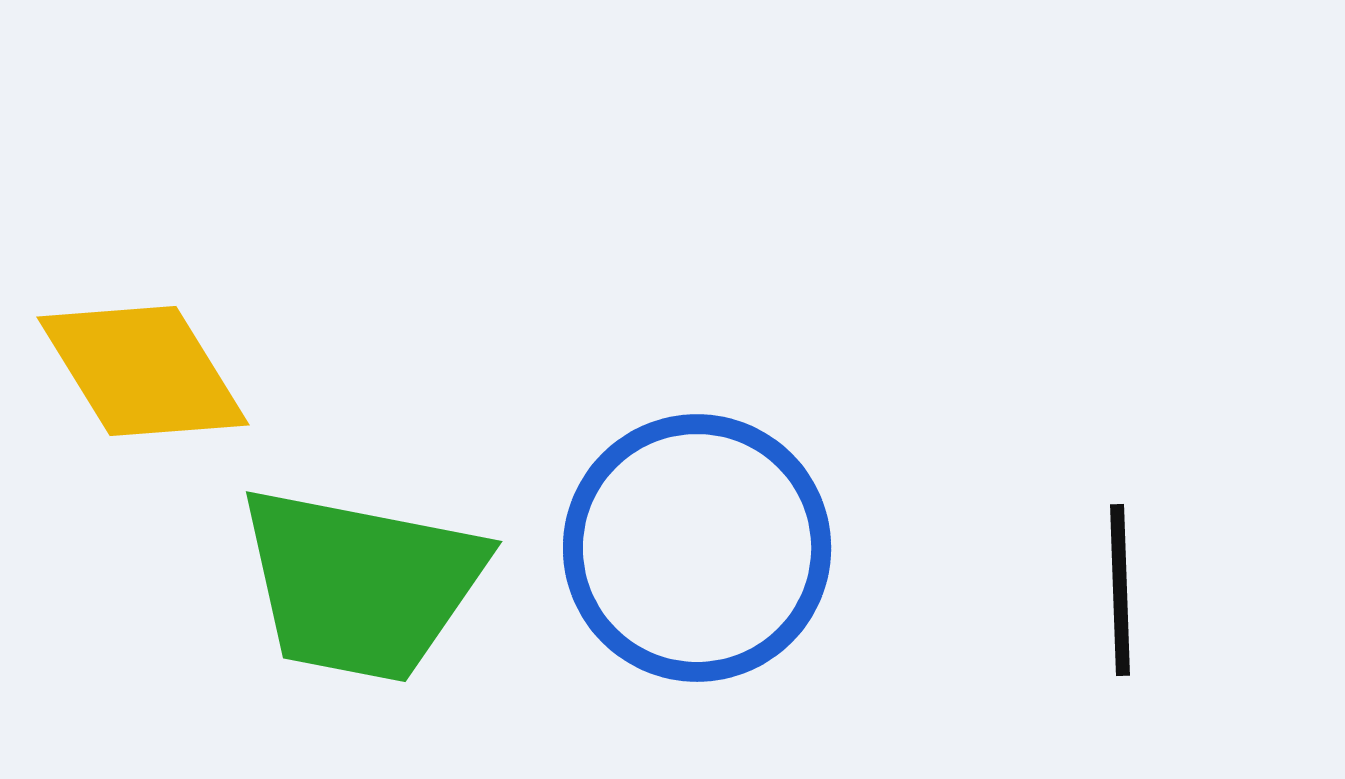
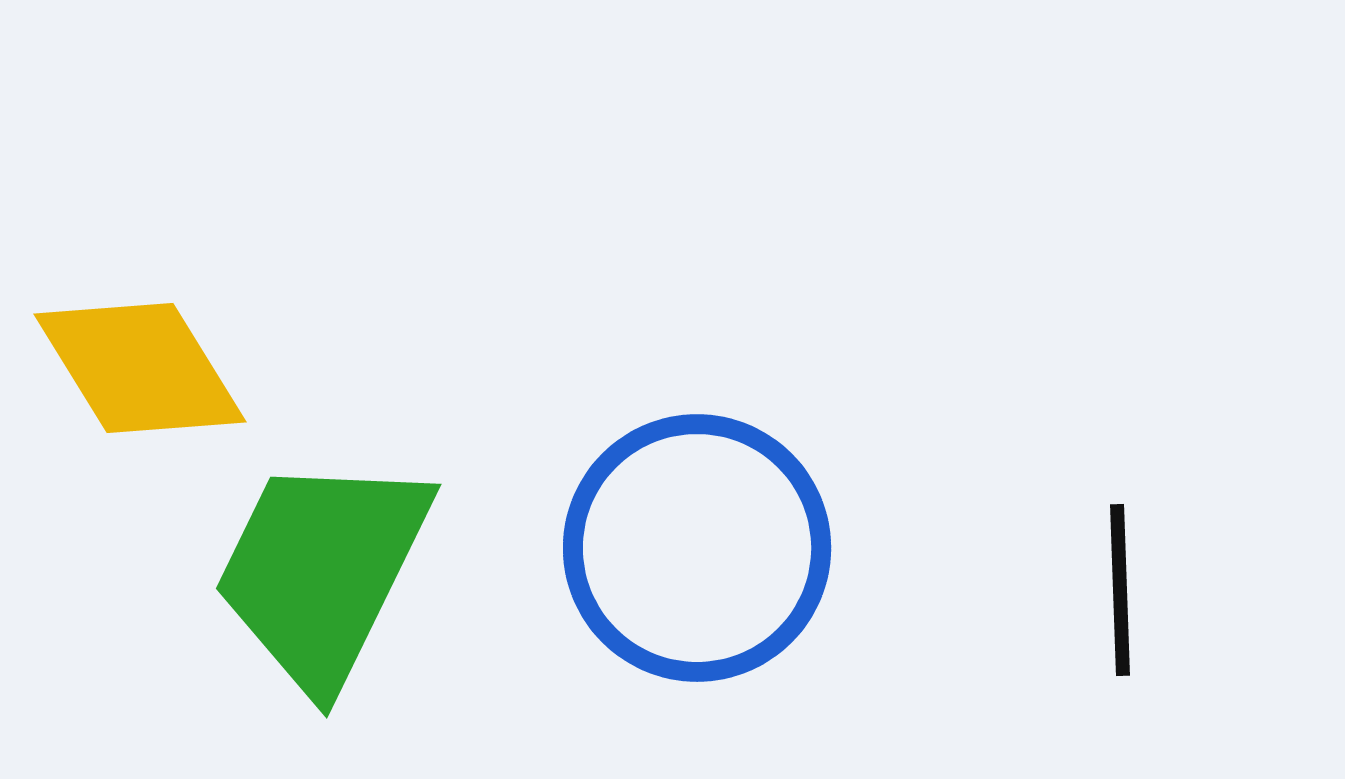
yellow diamond: moved 3 px left, 3 px up
green trapezoid: moved 39 px left, 13 px up; rotated 105 degrees clockwise
